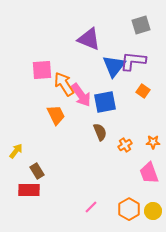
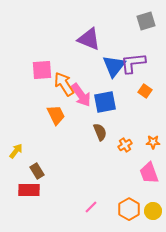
gray square: moved 5 px right, 4 px up
purple L-shape: moved 2 px down; rotated 12 degrees counterclockwise
orange square: moved 2 px right
